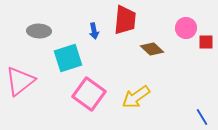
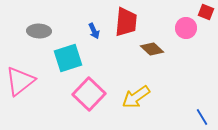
red trapezoid: moved 1 px right, 2 px down
blue arrow: rotated 14 degrees counterclockwise
red square: moved 30 px up; rotated 21 degrees clockwise
pink square: rotated 8 degrees clockwise
